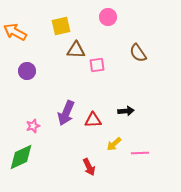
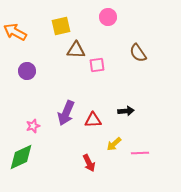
red arrow: moved 4 px up
